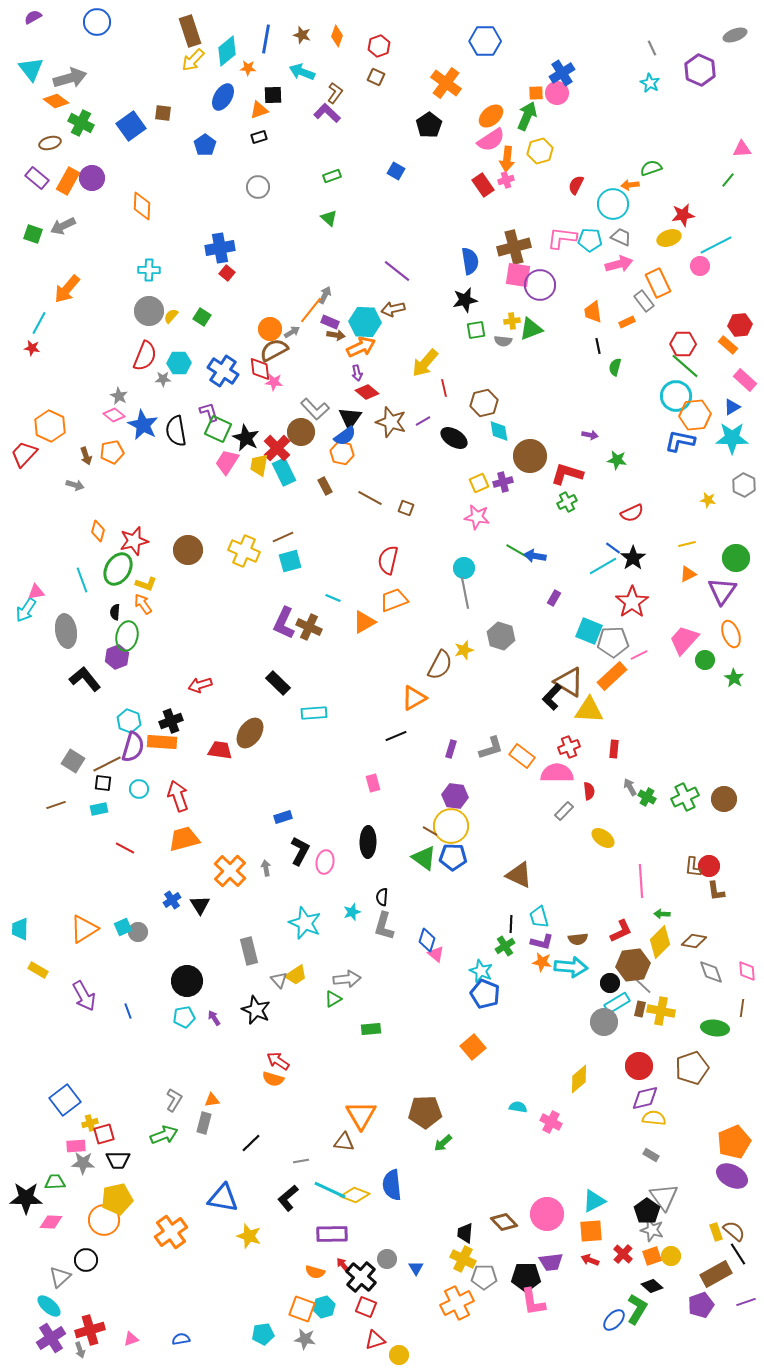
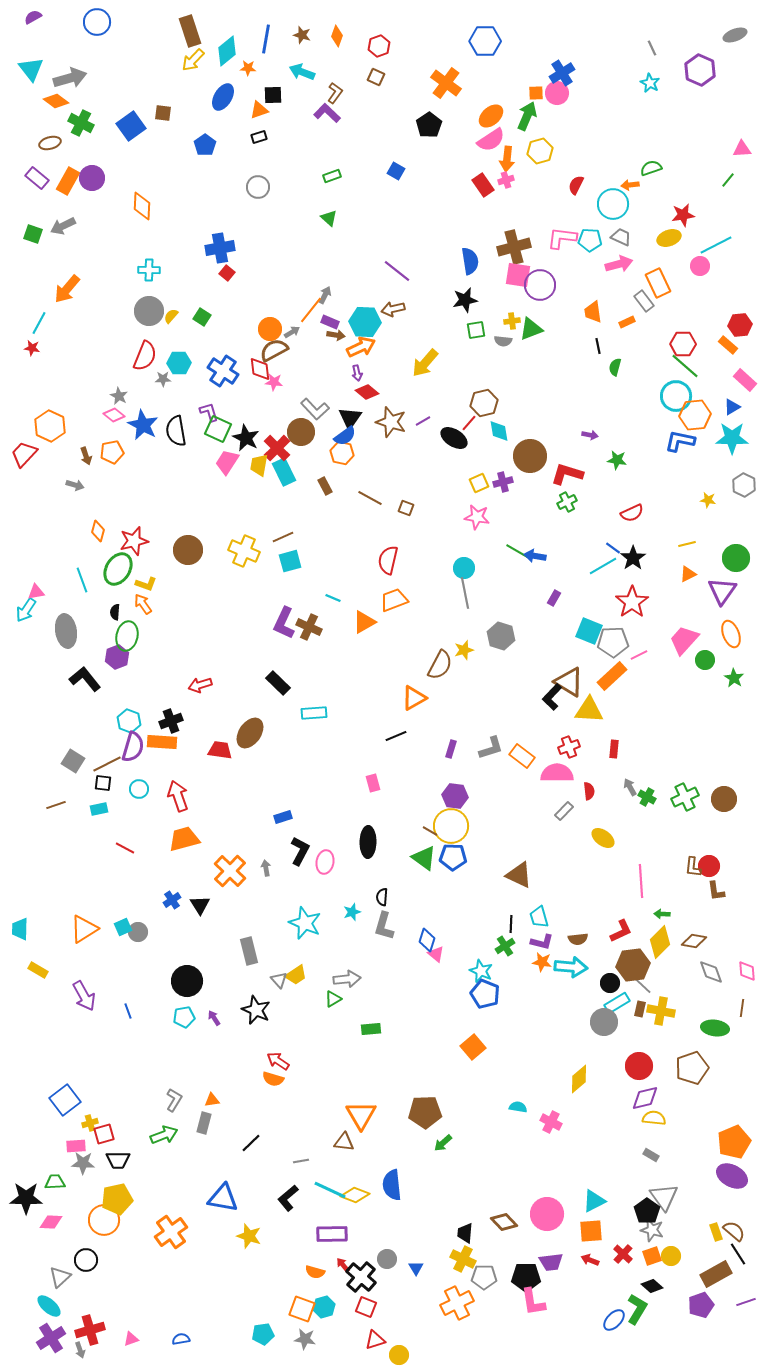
red line at (444, 388): moved 25 px right, 35 px down; rotated 54 degrees clockwise
